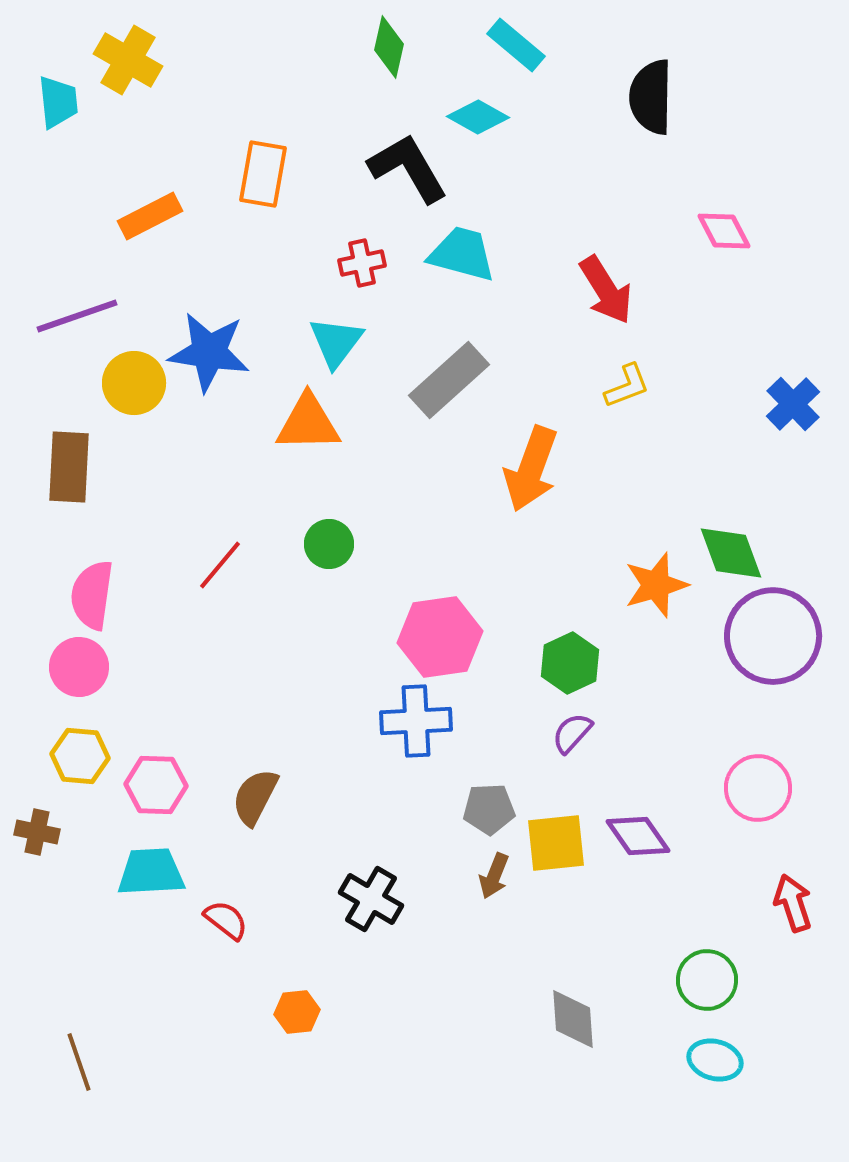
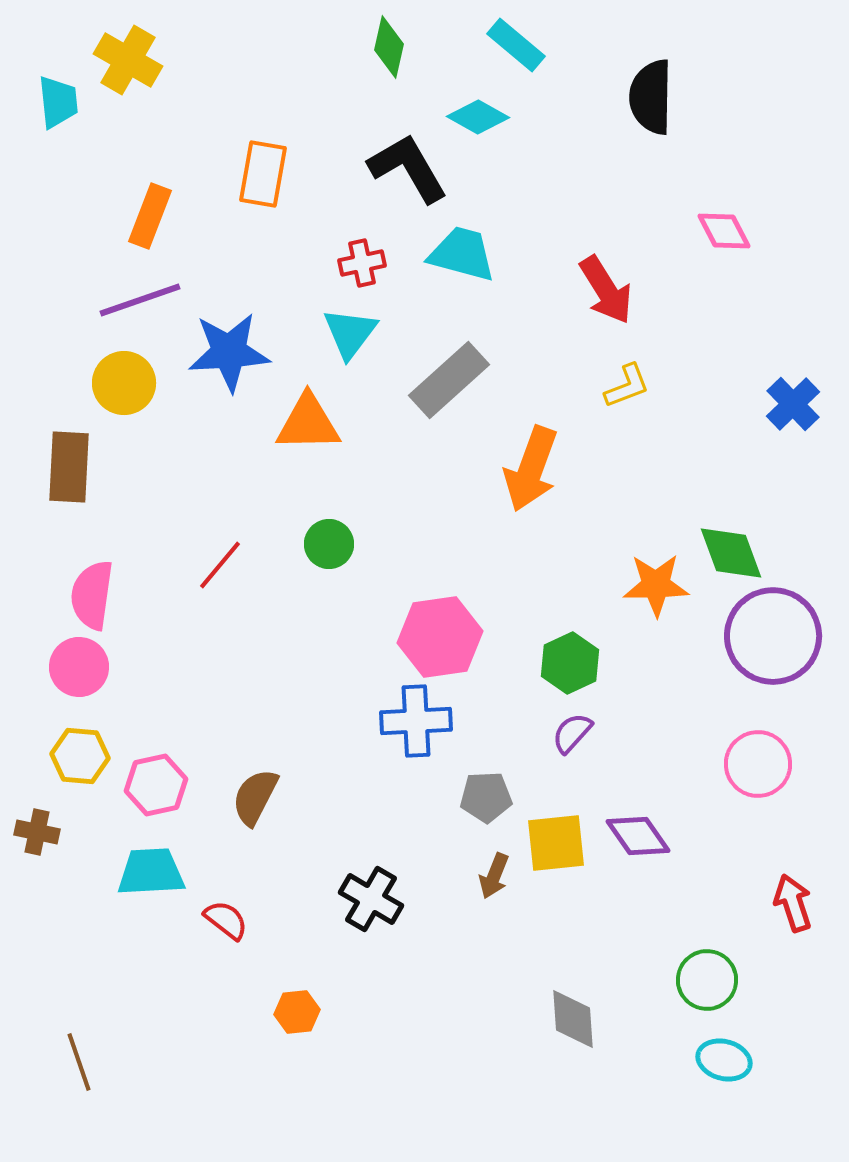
orange rectangle at (150, 216): rotated 42 degrees counterclockwise
purple line at (77, 316): moved 63 px right, 16 px up
cyan triangle at (336, 342): moved 14 px right, 9 px up
blue star at (209, 352): moved 20 px right; rotated 12 degrees counterclockwise
yellow circle at (134, 383): moved 10 px left
orange star at (656, 585): rotated 16 degrees clockwise
pink hexagon at (156, 785): rotated 14 degrees counterclockwise
pink circle at (758, 788): moved 24 px up
gray pentagon at (489, 809): moved 3 px left, 12 px up
cyan ellipse at (715, 1060): moved 9 px right
